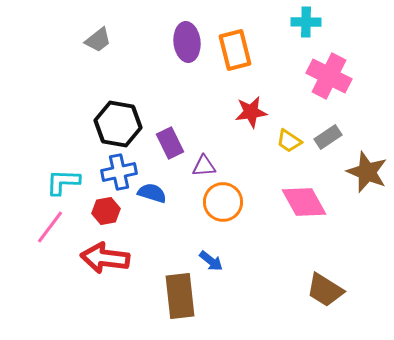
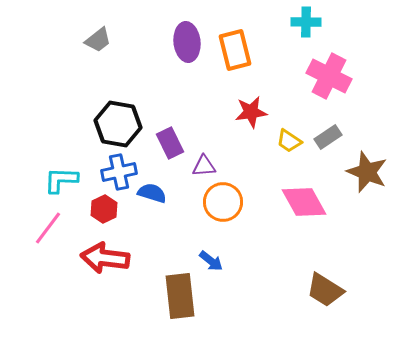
cyan L-shape: moved 2 px left, 2 px up
red hexagon: moved 2 px left, 2 px up; rotated 16 degrees counterclockwise
pink line: moved 2 px left, 1 px down
